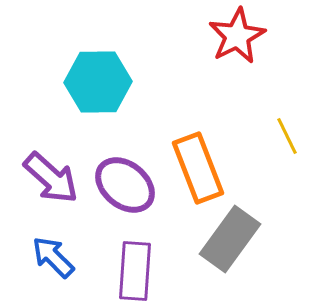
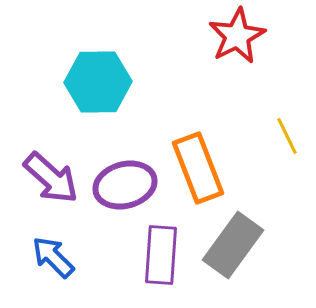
purple ellipse: rotated 54 degrees counterclockwise
gray rectangle: moved 3 px right, 6 px down
purple rectangle: moved 26 px right, 16 px up
